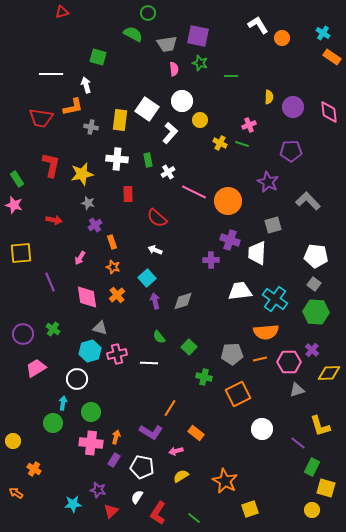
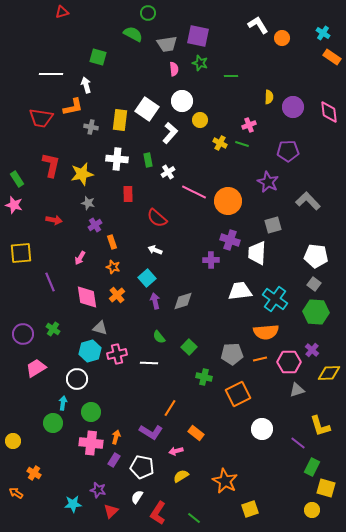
purple pentagon at (291, 151): moved 3 px left
orange cross at (34, 469): moved 4 px down
